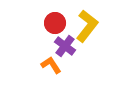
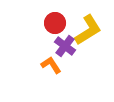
yellow L-shape: moved 1 px right, 4 px down; rotated 20 degrees clockwise
